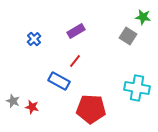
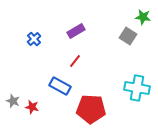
blue rectangle: moved 1 px right, 5 px down
